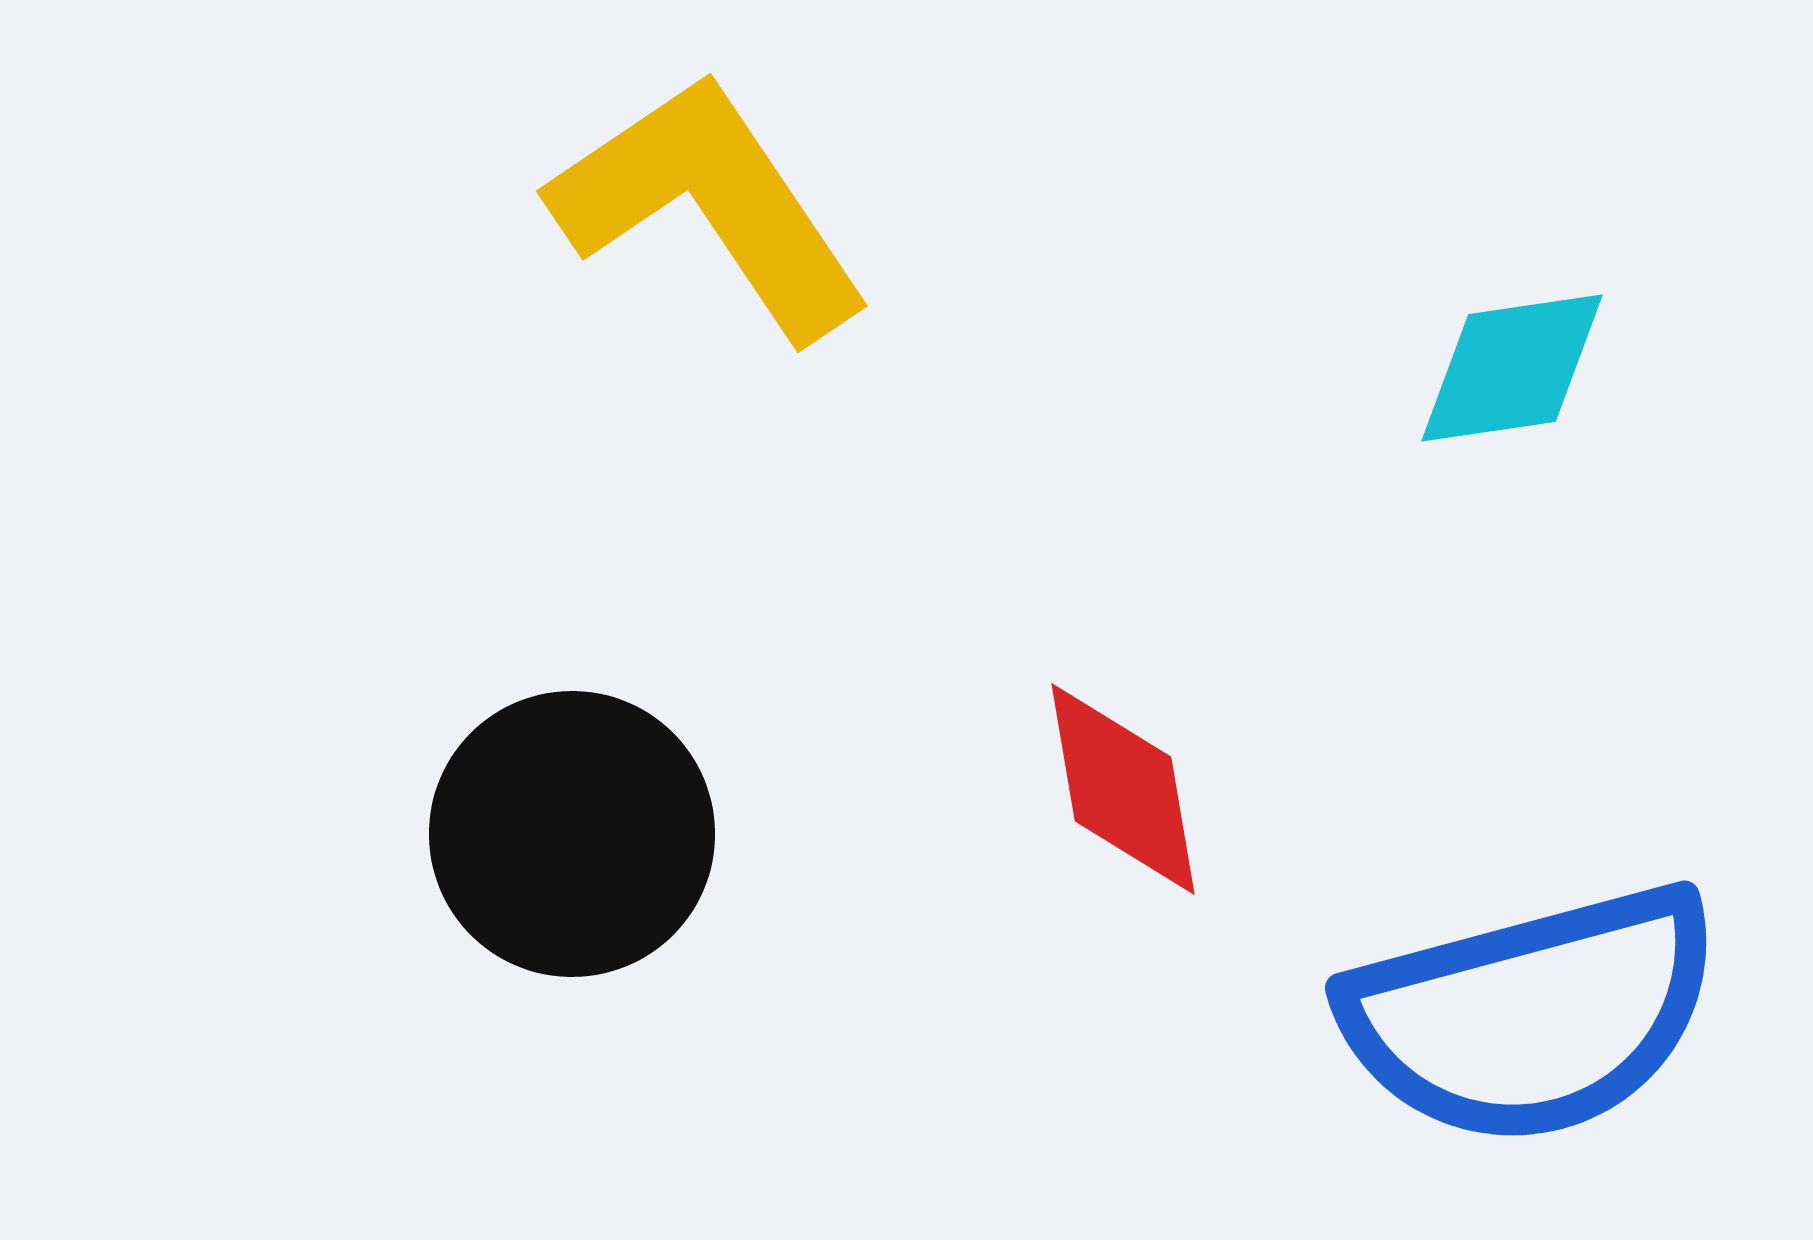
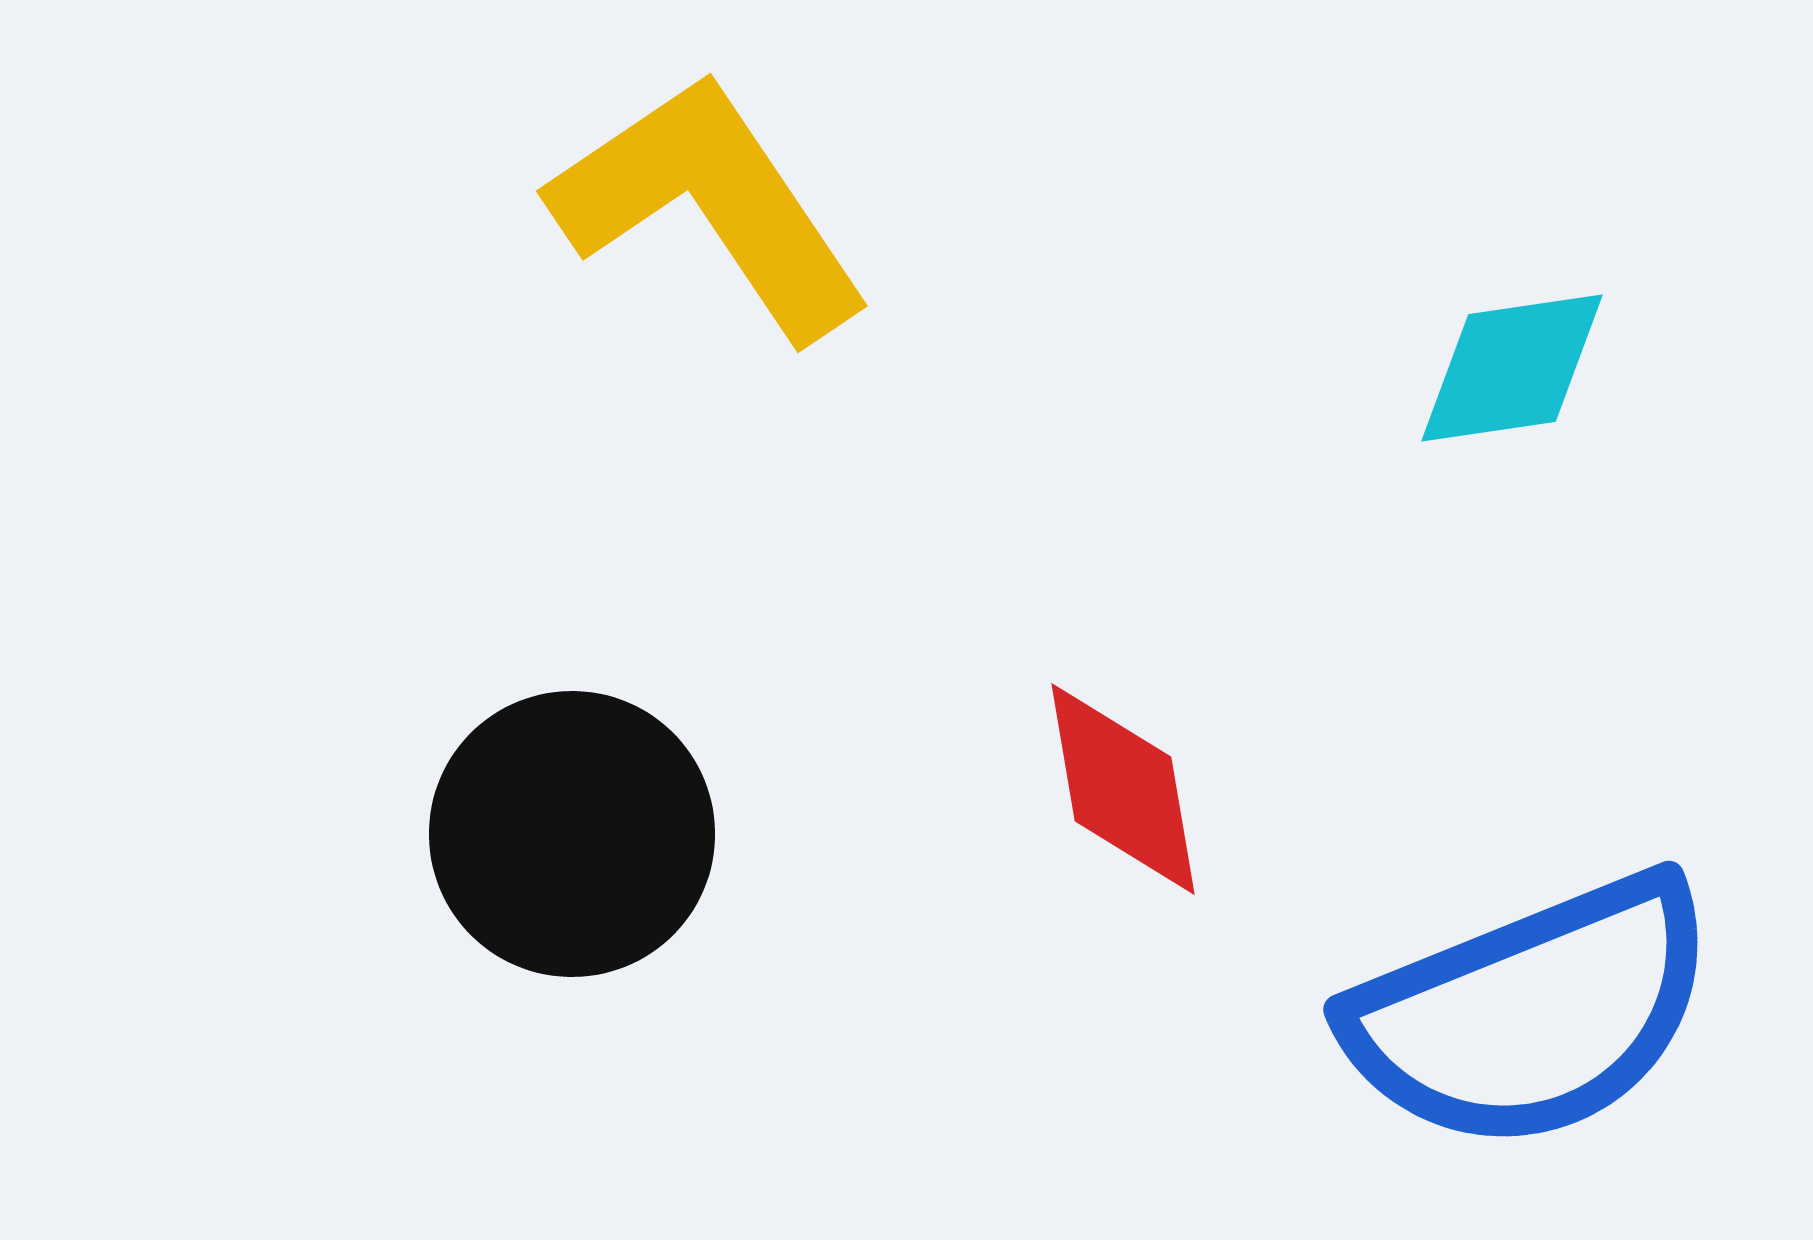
blue semicircle: moved 2 px up; rotated 7 degrees counterclockwise
